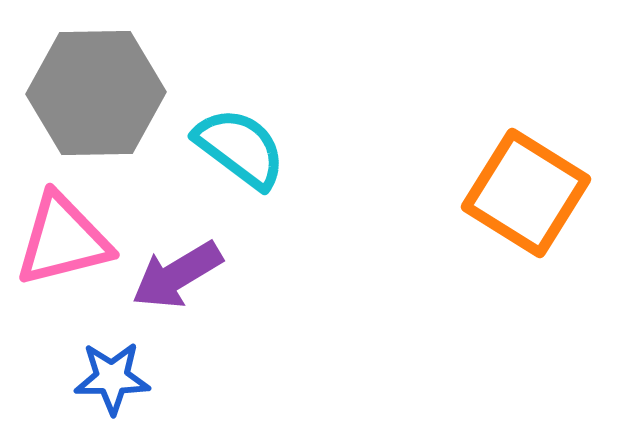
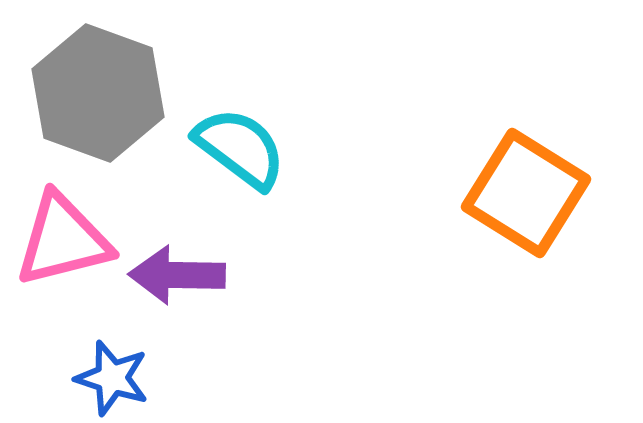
gray hexagon: moved 2 px right; rotated 21 degrees clockwise
purple arrow: rotated 32 degrees clockwise
blue star: rotated 18 degrees clockwise
